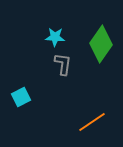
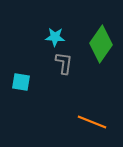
gray L-shape: moved 1 px right, 1 px up
cyan square: moved 15 px up; rotated 36 degrees clockwise
orange line: rotated 56 degrees clockwise
